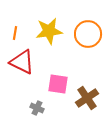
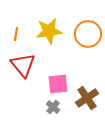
orange line: moved 1 px right, 1 px down
red triangle: moved 1 px right, 3 px down; rotated 24 degrees clockwise
pink square: rotated 15 degrees counterclockwise
gray cross: moved 16 px right, 1 px up; rotated 16 degrees clockwise
